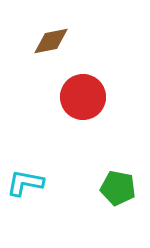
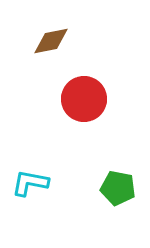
red circle: moved 1 px right, 2 px down
cyan L-shape: moved 5 px right
